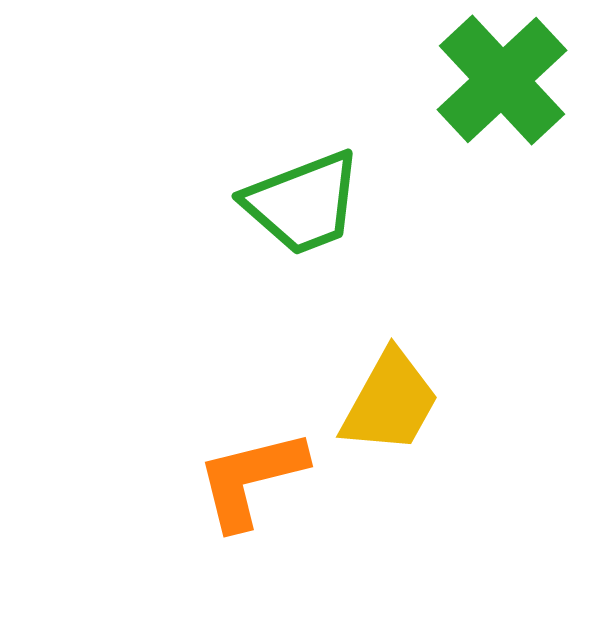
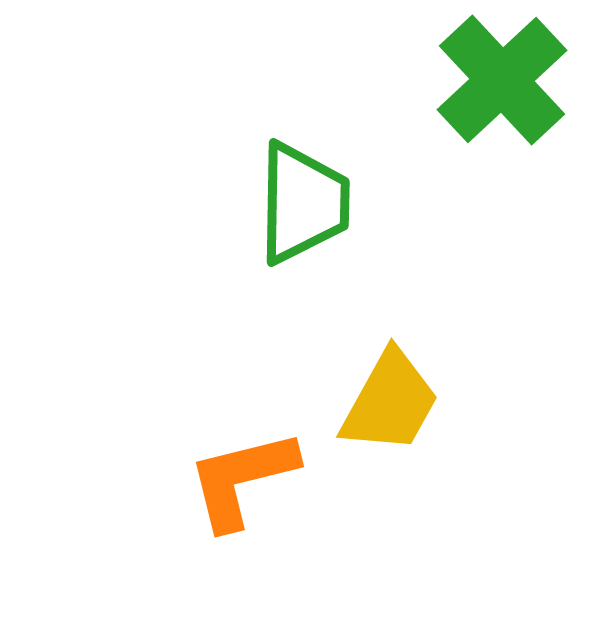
green trapezoid: rotated 68 degrees counterclockwise
orange L-shape: moved 9 px left
